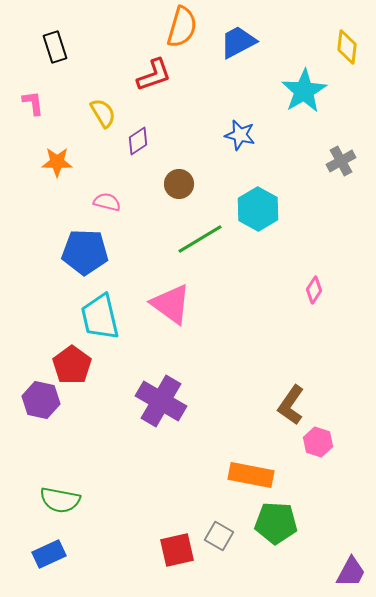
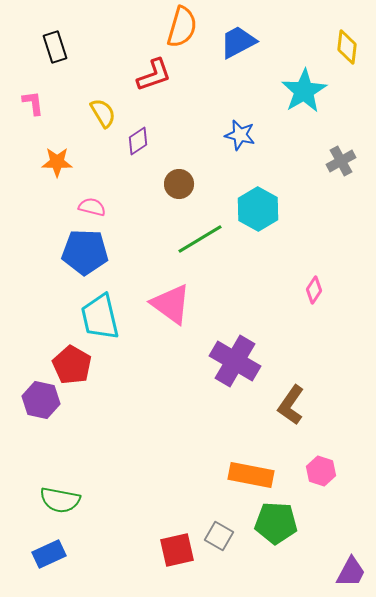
pink semicircle: moved 15 px left, 5 px down
red pentagon: rotated 6 degrees counterclockwise
purple cross: moved 74 px right, 40 px up
pink hexagon: moved 3 px right, 29 px down
